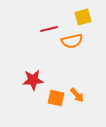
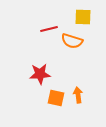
yellow square: rotated 18 degrees clockwise
orange semicircle: rotated 30 degrees clockwise
red star: moved 7 px right, 6 px up
orange arrow: moved 1 px right; rotated 147 degrees counterclockwise
